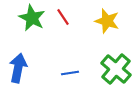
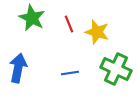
red line: moved 6 px right, 7 px down; rotated 12 degrees clockwise
yellow star: moved 10 px left, 11 px down
green cross: rotated 16 degrees counterclockwise
